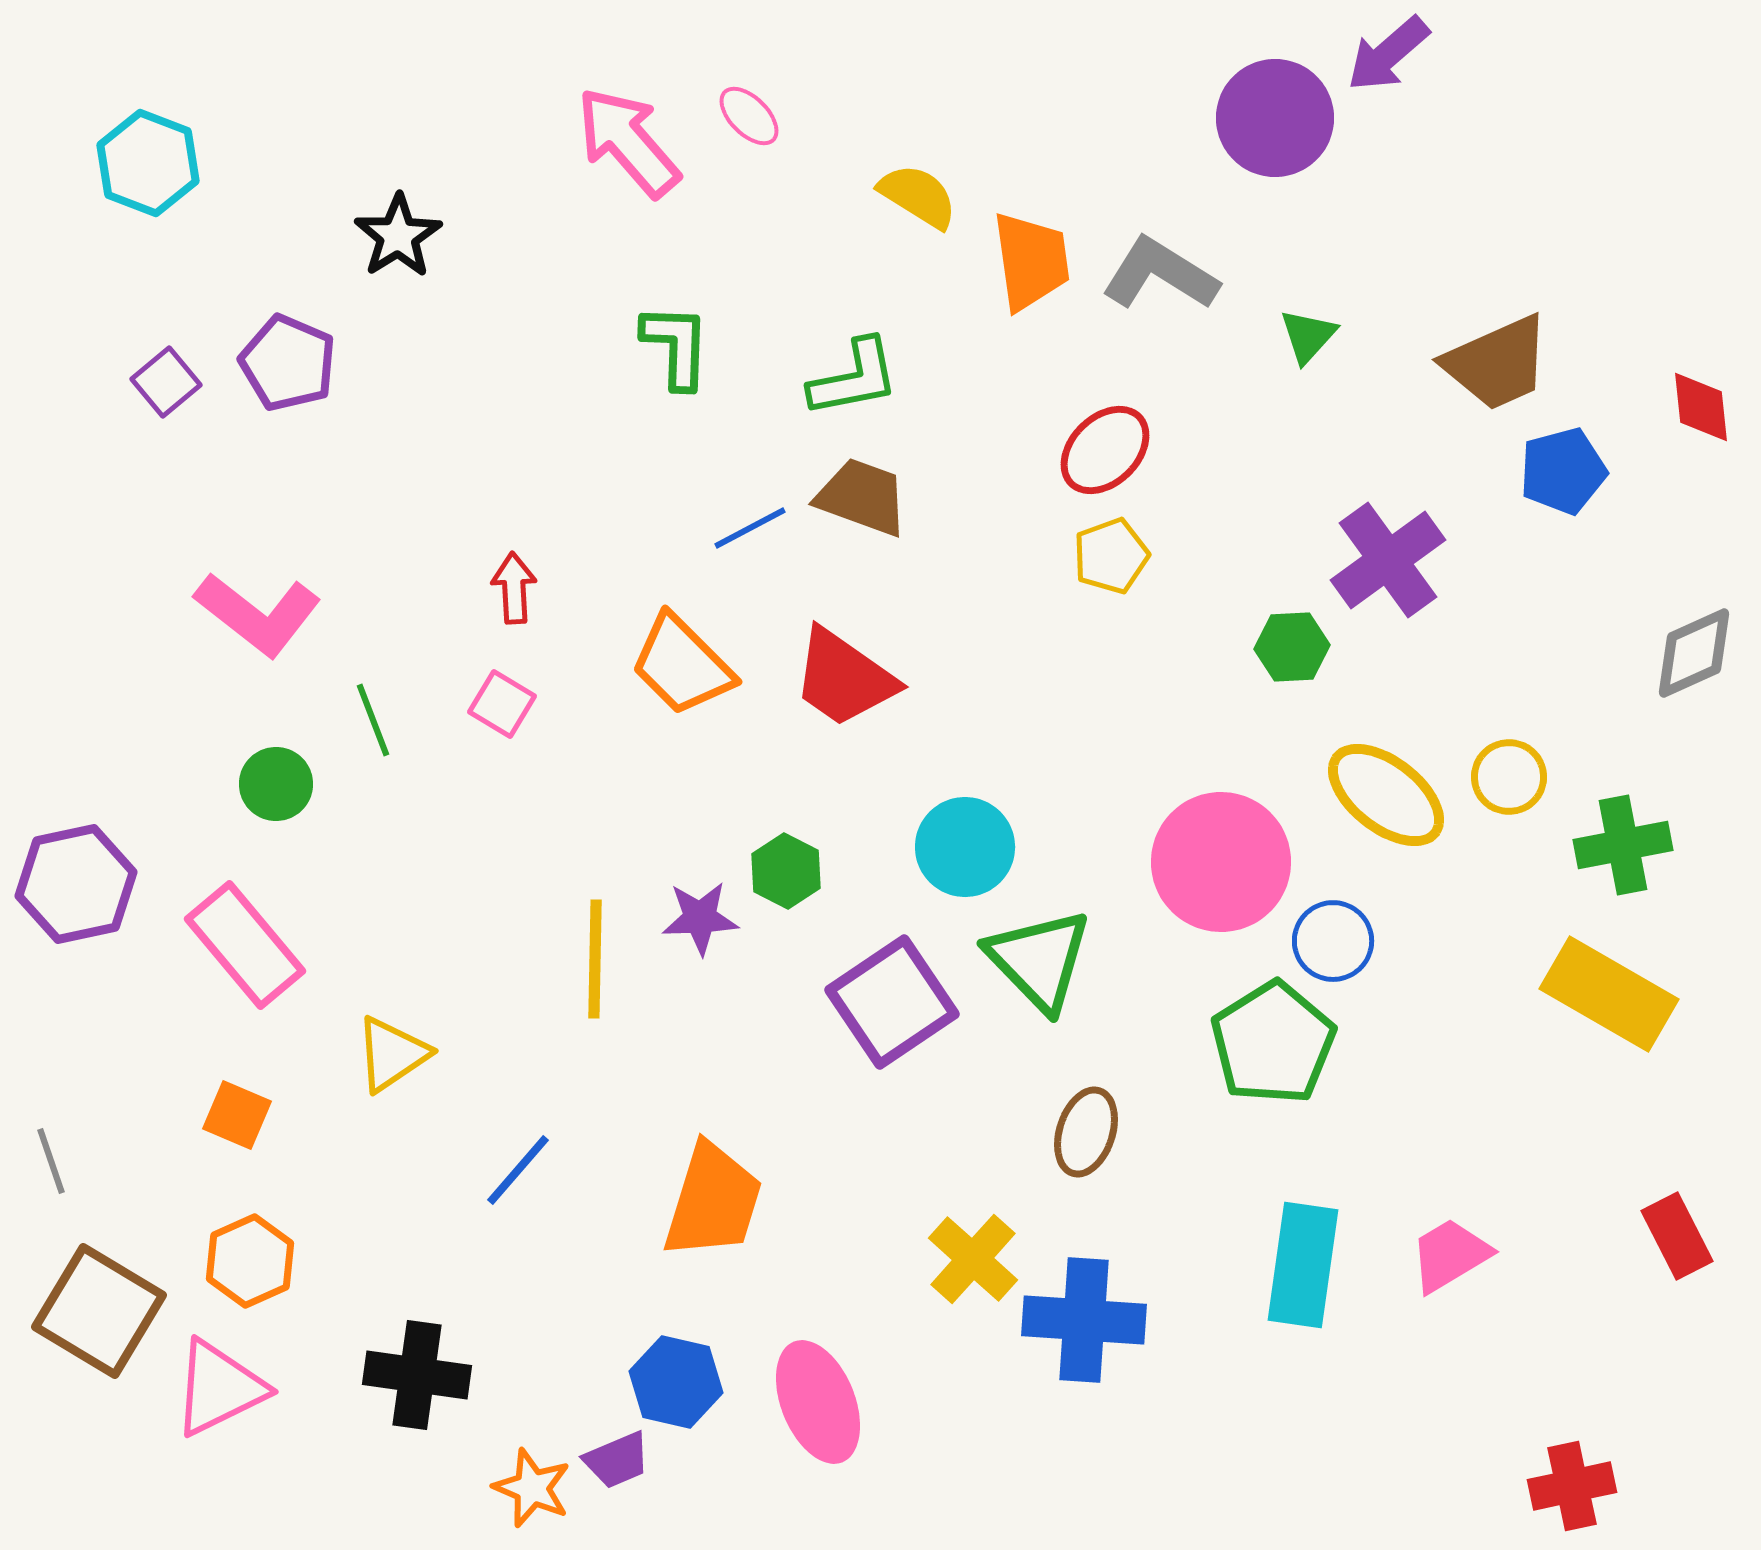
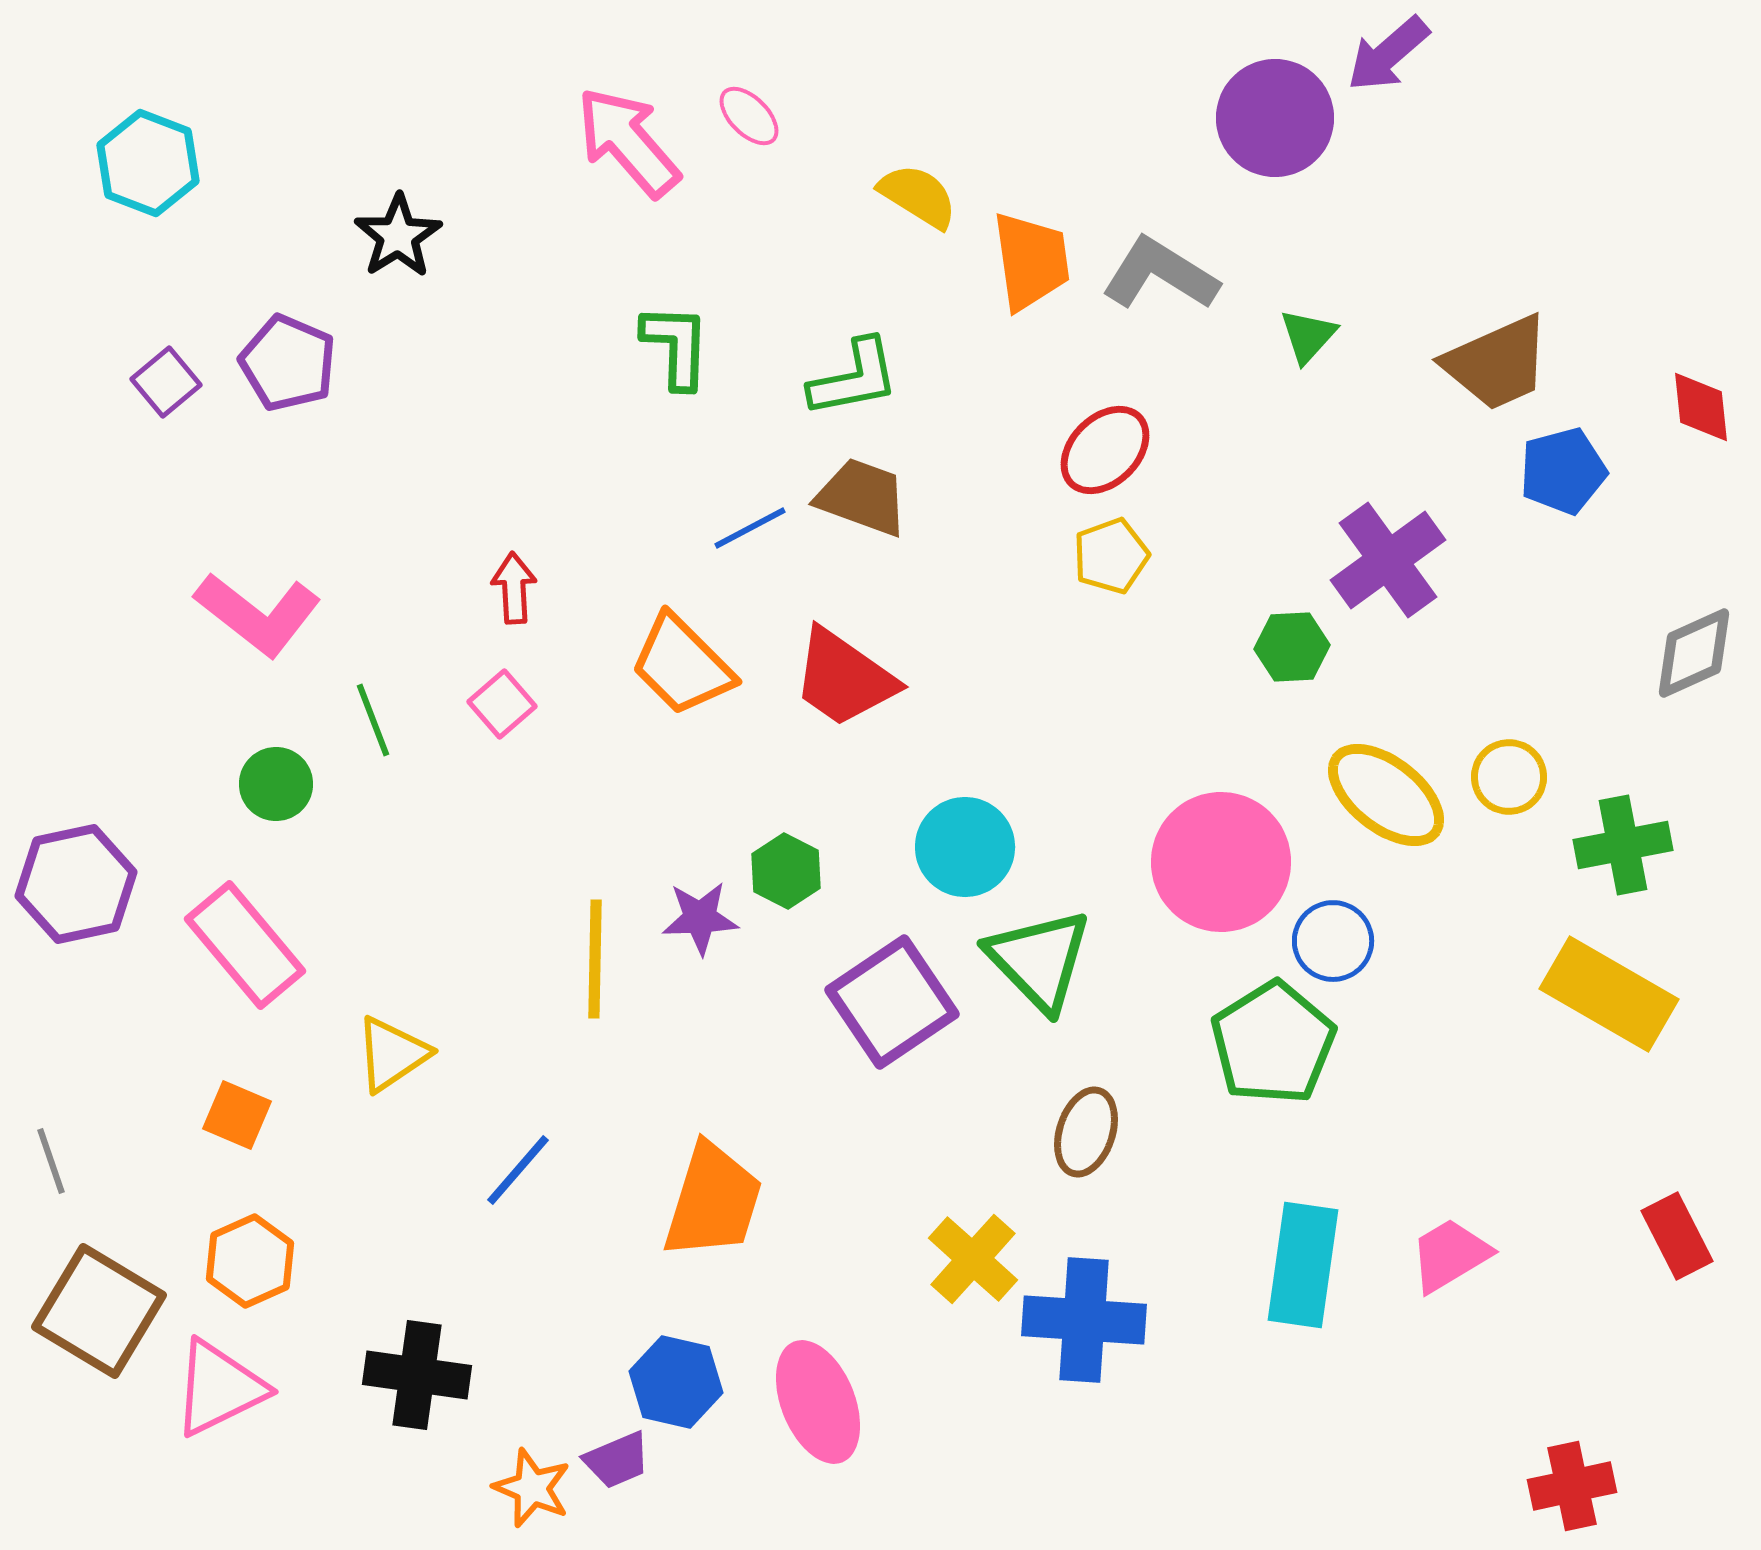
pink square at (502, 704): rotated 18 degrees clockwise
